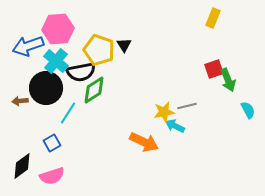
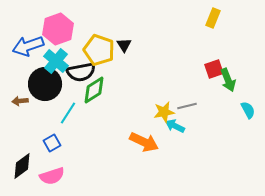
pink hexagon: rotated 16 degrees counterclockwise
black circle: moved 1 px left, 4 px up
